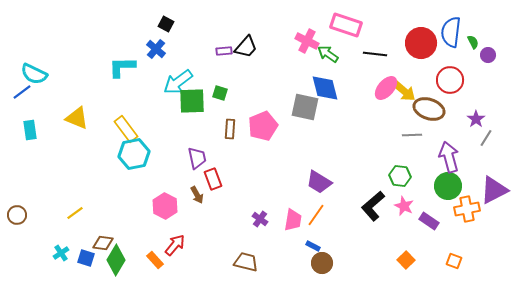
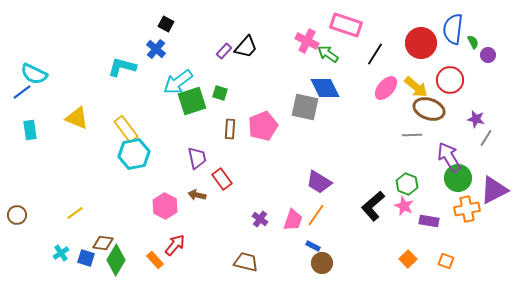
blue semicircle at (451, 32): moved 2 px right, 3 px up
purple rectangle at (224, 51): rotated 42 degrees counterclockwise
black line at (375, 54): rotated 65 degrees counterclockwise
cyan L-shape at (122, 67): rotated 16 degrees clockwise
blue diamond at (325, 88): rotated 12 degrees counterclockwise
yellow arrow at (404, 91): moved 12 px right, 4 px up
green square at (192, 101): rotated 16 degrees counterclockwise
purple star at (476, 119): rotated 24 degrees counterclockwise
purple arrow at (449, 157): rotated 16 degrees counterclockwise
green hexagon at (400, 176): moved 7 px right, 8 px down; rotated 15 degrees clockwise
red rectangle at (213, 179): moved 9 px right; rotated 15 degrees counterclockwise
green circle at (448, 186): moved 10 px right, 8 px up
brown arrow at (197, 195): rotated 132 degrees clockwise
pink trapezoid at (293, 220): rotated 10 degrees clockwise
purple rectangle at (429, 221): rotated 24 degrees counterclockwise
orange square at (406, 260): moved 2 px right, 1 px up
orange square at (454, 261): moved 8 px left
